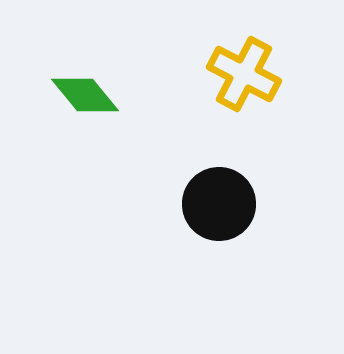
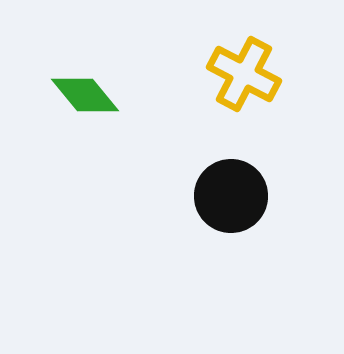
black circle: moved 12 px right, 8 px up
